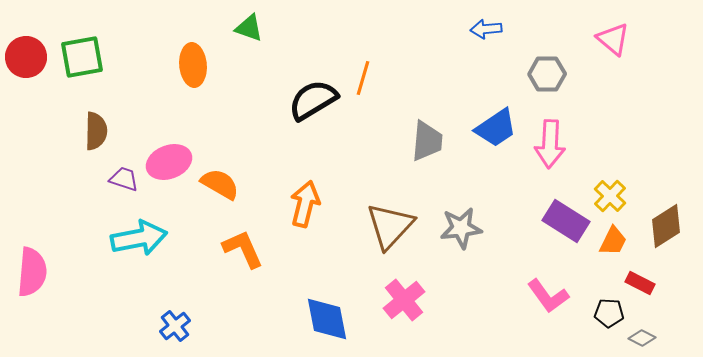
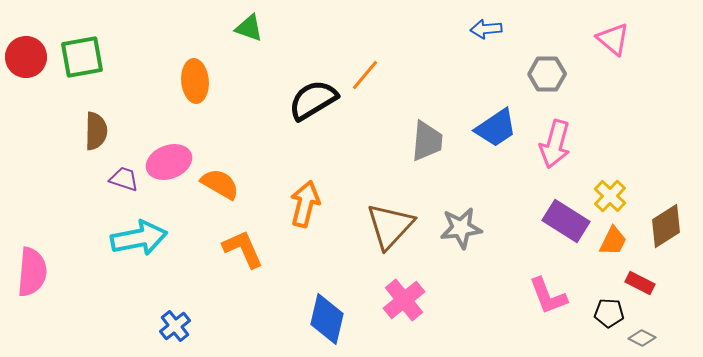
orange ellipse: moved 2 px right, 16 px down
orange line: moved 2 px right, 3 px up; rotated 24 degrees clockwise
pink arrow: moved 5 px right; rotated 12 degrees clockwise
pink L-shape: rotated 15 degrees clockwise
blue diamond: rotated 24 degrees clockwise
